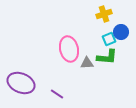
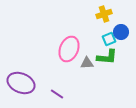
pink ellipse: rotated 35 degrees clockwise
